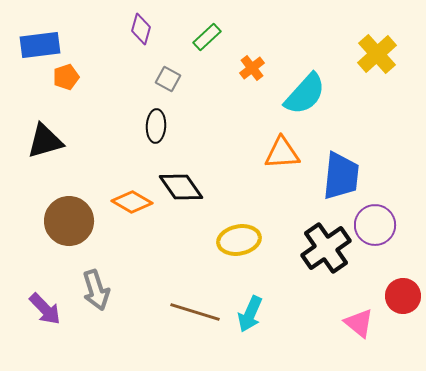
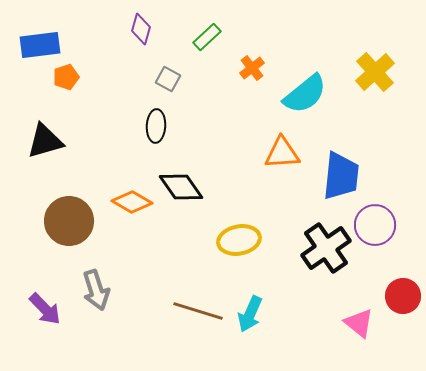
yellow cross: moved 2 px left, 18 px down
cyan semicircle: rotated 9 degrees clockwise
brown line: moved 3 px right, 1 px up
